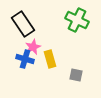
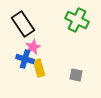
yellow rectangle: moved 11 px left, 9 px down
